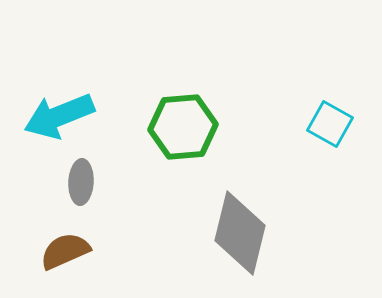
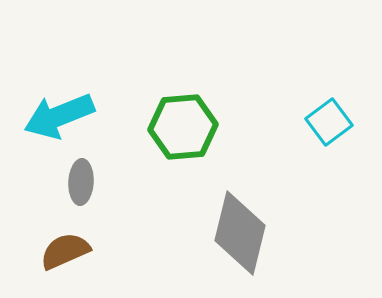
cyan square: moved 1 px left, 2 px up; rotated 24 degrees clockwise
